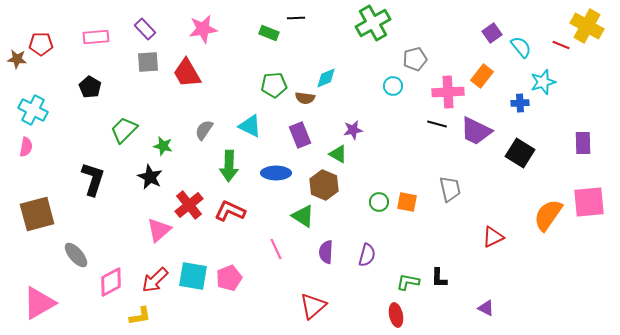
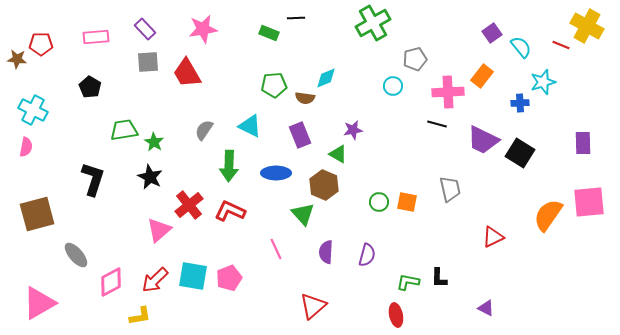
green trapezoid at (124, 130): rotated 36 degrees clockwise
purple trapezoid at (476, 131): moved 7 px right, 9 px down
green star at (163, 146): moved 9 px left, 4 px up; rotated 18 degrees clockwise
green triangle at (303, 216): moved 2 px up; rotated 15 degrees clockwise
